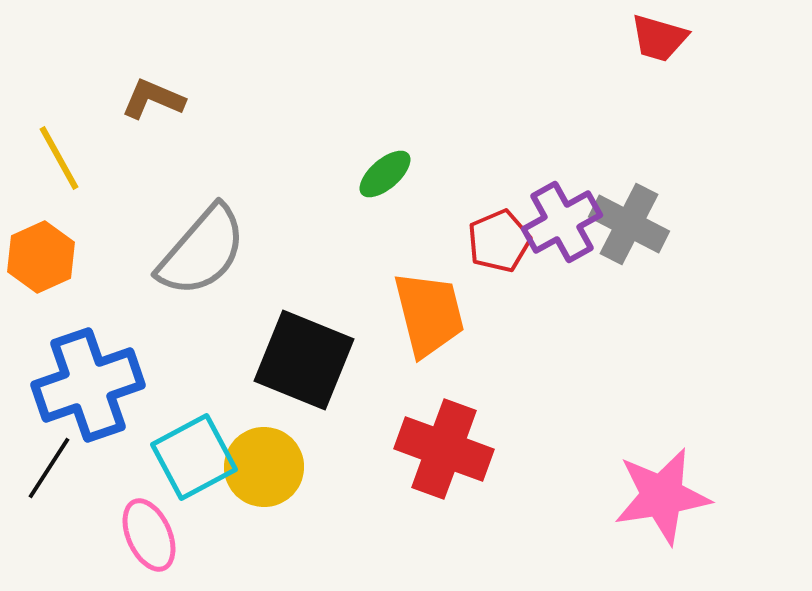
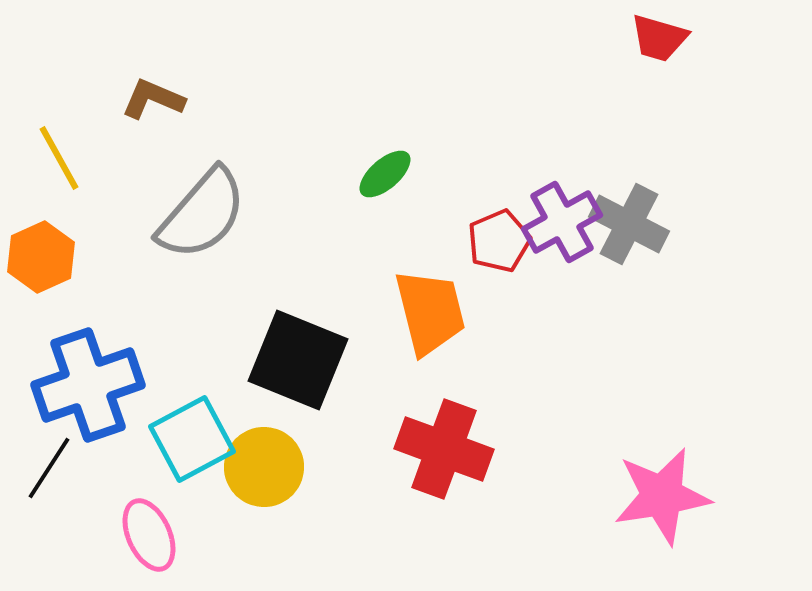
gray semicircle: moved 37 px up
orange trapezoid: moved 1 px right, 2 px up
black square: moved 6 px left
cyan square: moved 2 px left, 18 px up
